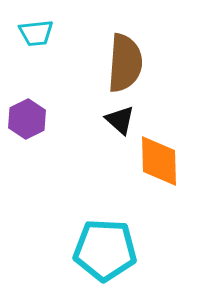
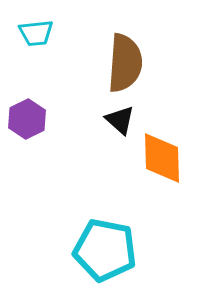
orange diamond: moved 3 px right, 3 px up
cyan pentagon: rotated 8 degrees clockwise
